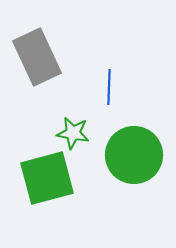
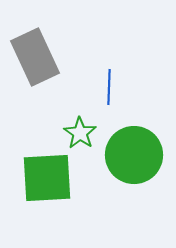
gray rectangle: moved 2 px left
green star: moved 7 px right; rotated 24 degrees clockwise
green square: rotated 12 degrees clockwise
